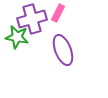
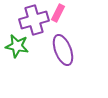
purple cross: moved 2 px right, 1 px down
green star: moved 9 px down
